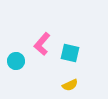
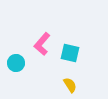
cyan circle: moved 2 px down
yellow semicircle: rotated 98 degrees counterclockwise
